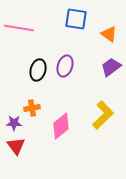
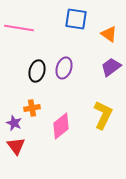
purple ellipse: moved 1 px left, 2 px down
black ellipse: moved 1 px left, 1 px down
yellow L-shape: rotated 20 degrees counterclockwise
purple star: rotated 21 degrees clockwise
